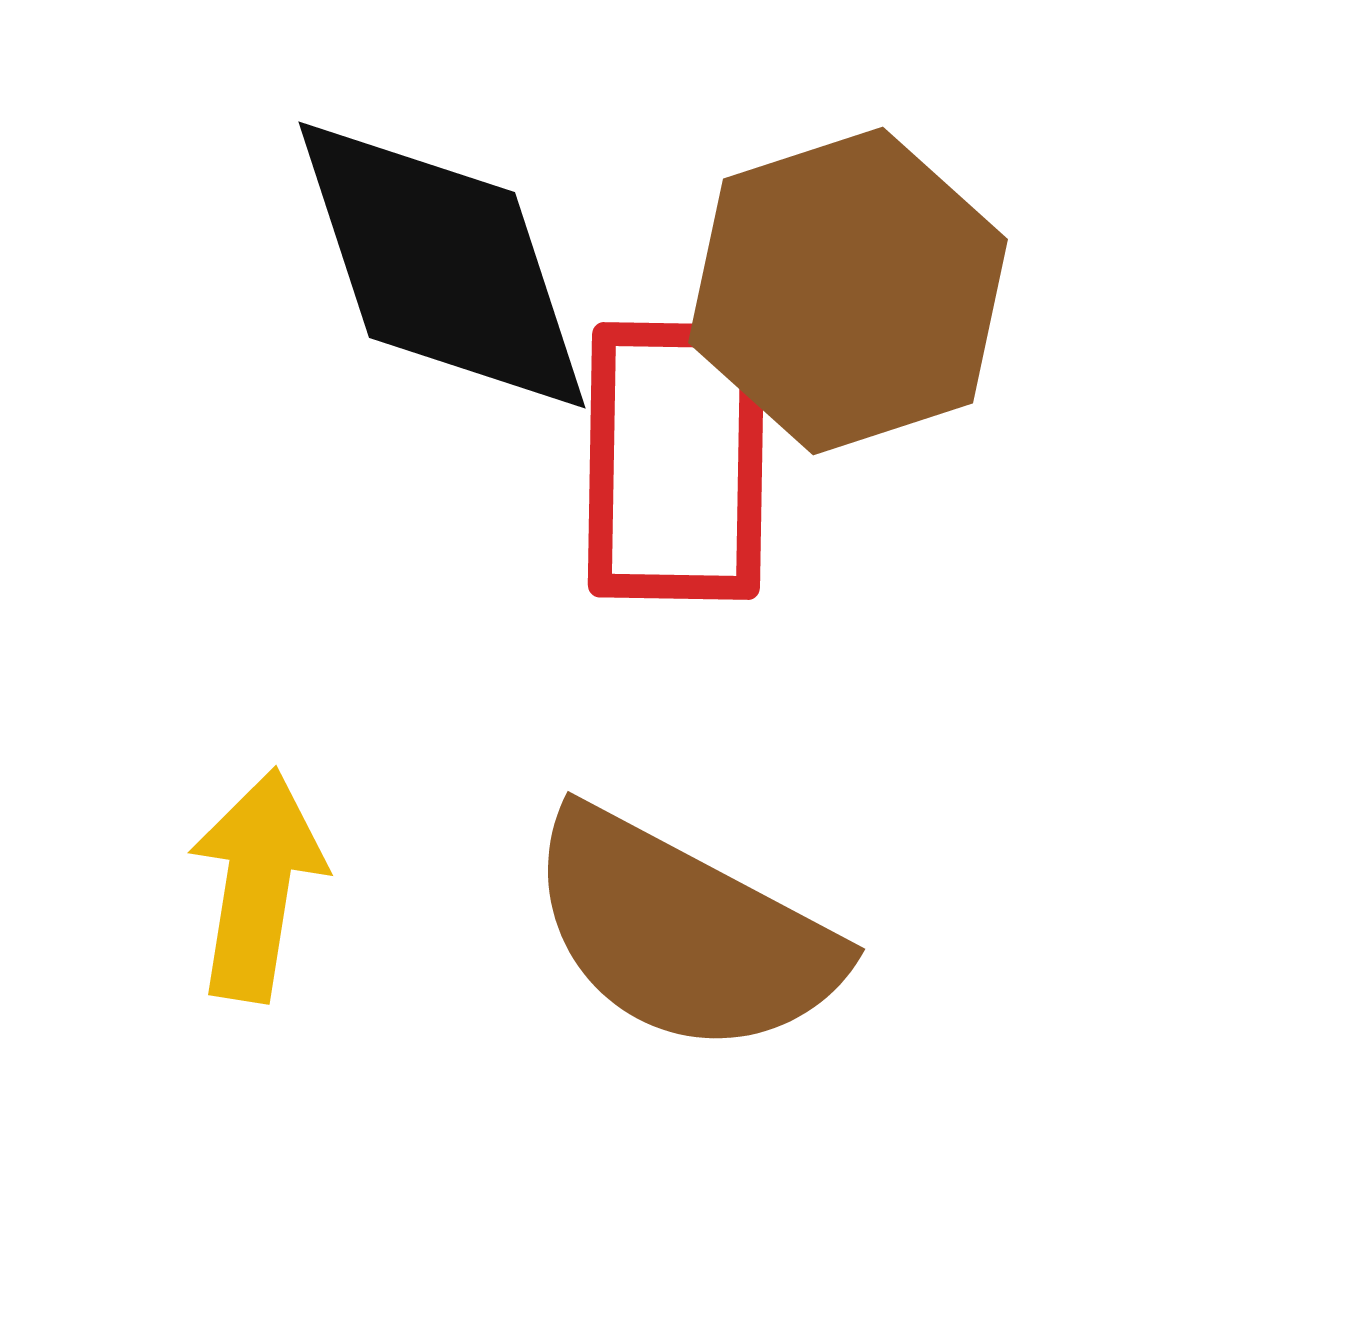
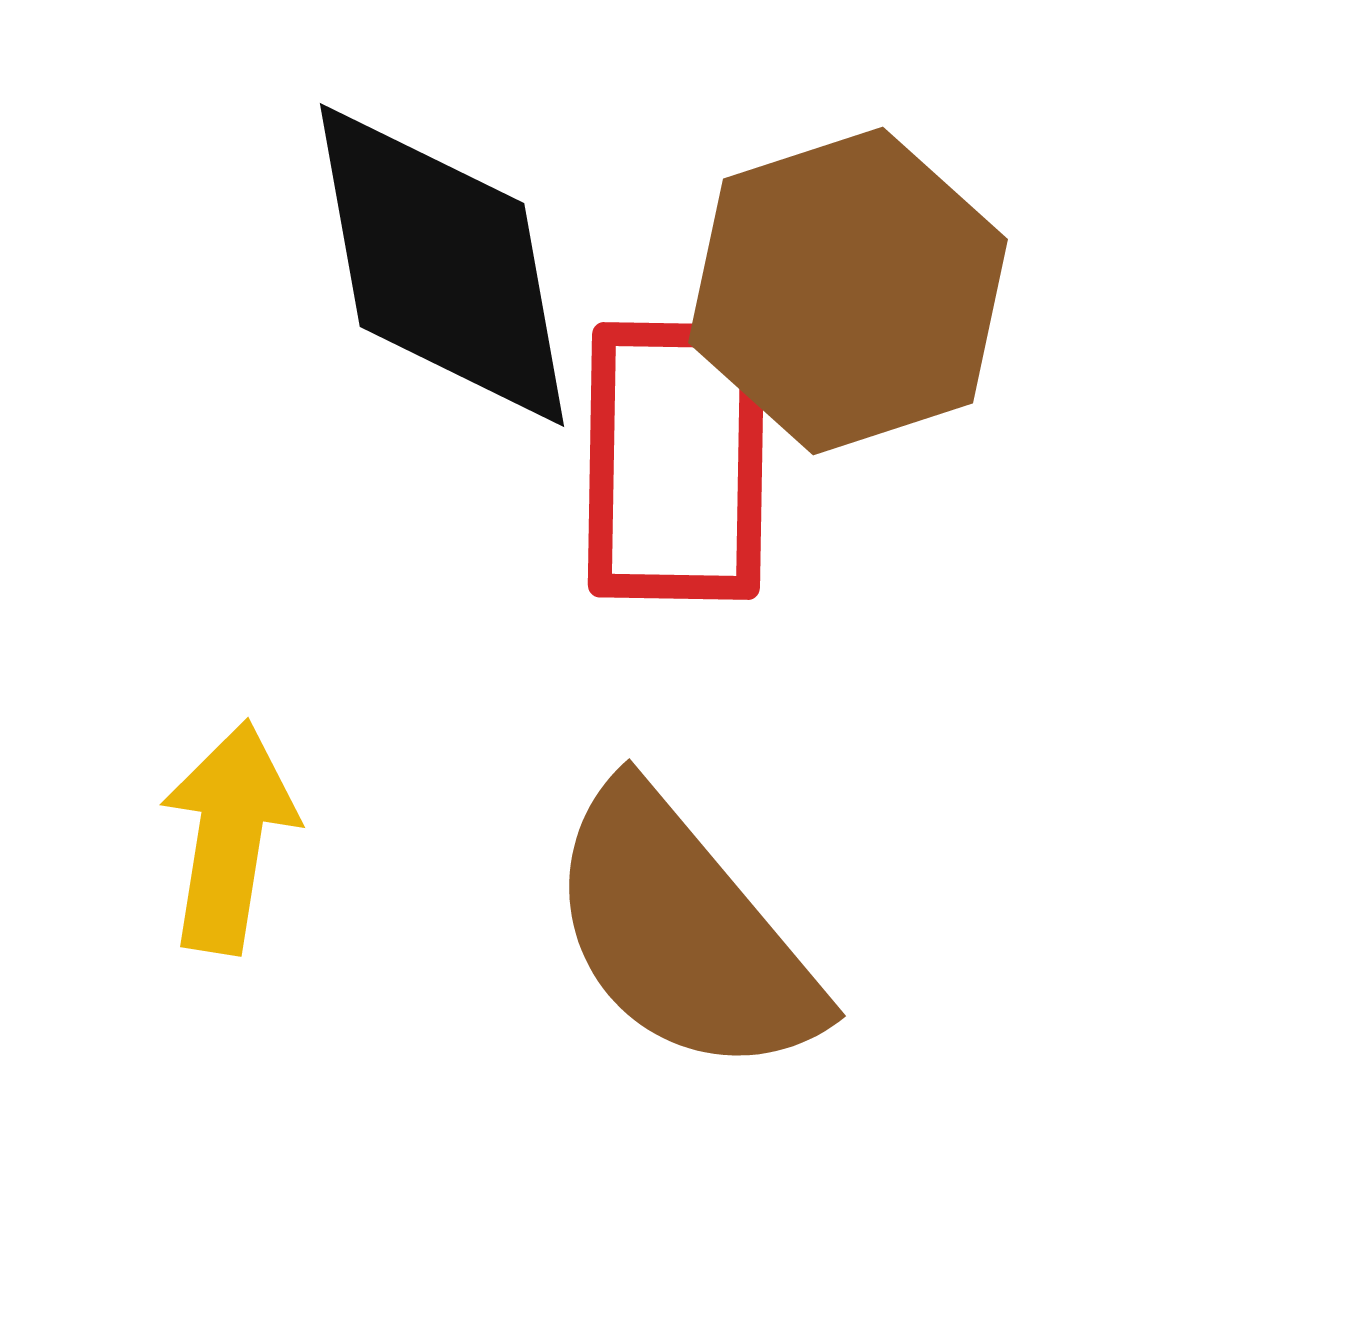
black diamond: rotated 8 degrees clockwise
yellow arrow: moved 28 px left, 48 px up
brown semicircle: rotated 22 degrees clockwise
